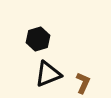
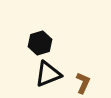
black hexagon: moved 2 px right, 4 px down
